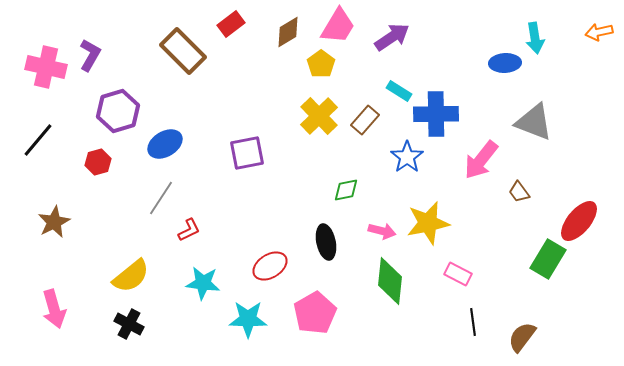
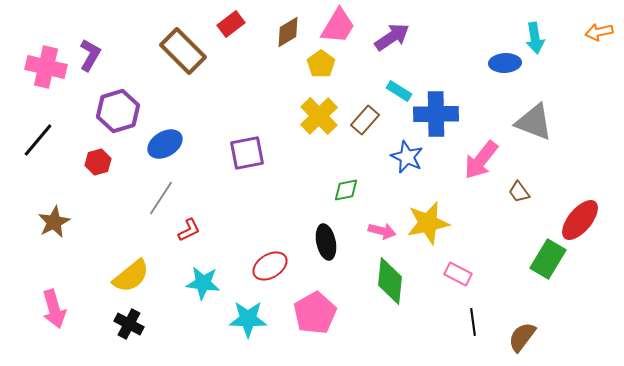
blue star at (407, 157): rotated 12 degrees counterclockwise
red ellipse at (579, 221): moved 1 px right, 1 px up
